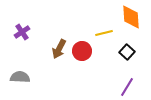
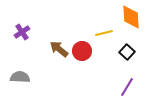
brown arrow: rotated 102 degrees clockwise
